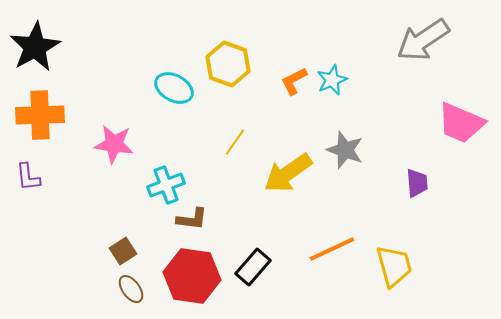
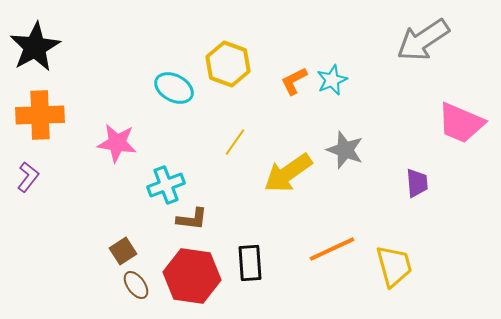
pink star: moved 3 px right, 1 px up
purple L-shape: rotated 136 degrees counterclockwise
black rectangle: moved 3 px left, 4 px up; rotated 45 degrees counterclockwise
brown ellipse: moved 5 px right, 4 px up
